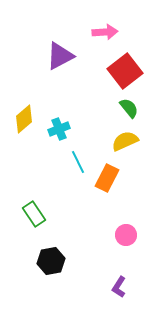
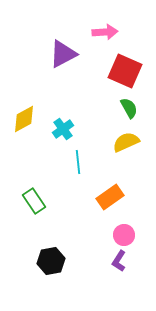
purple triangle: moved 3 px right, 2 px up
red square: rotated 28 degrees counterclockwise
green semicircle: rotated 10 degrees clockwise
yellow diamond: rotated 12 degrees clockwise
cyan cross: moved 4 px right; rotated 15 degrees counterclockwise
yellow semicircle: moved 1 px right, 1 px down
cyan line: rotated 20 degrees clockwise
orange rectangle: moved 3 px right, 19 px down; rotated 28 degrees clockwise
green rectangle: moved 13 px up
pink circle: moved 2 px left
purple L-shape: moved 26 px up
